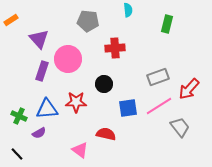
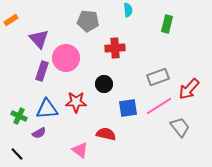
pink circle: moved 2 px left, 1 px up
